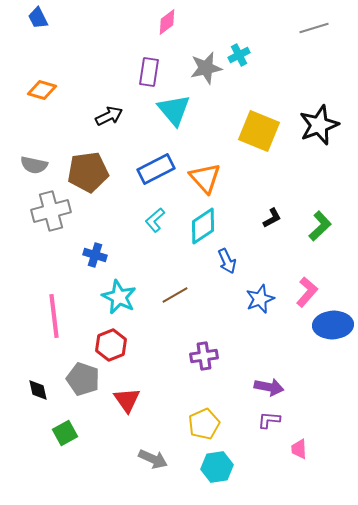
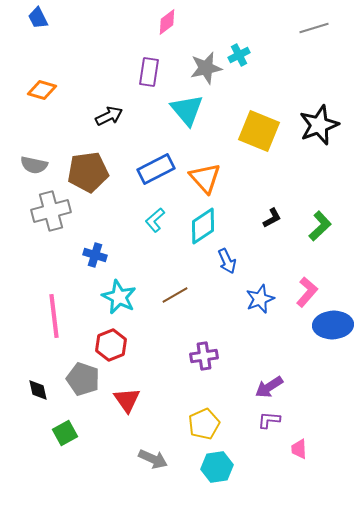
cyan triangle: moved 13 px right
purple arrow: rotated 136 degrees clockwise
